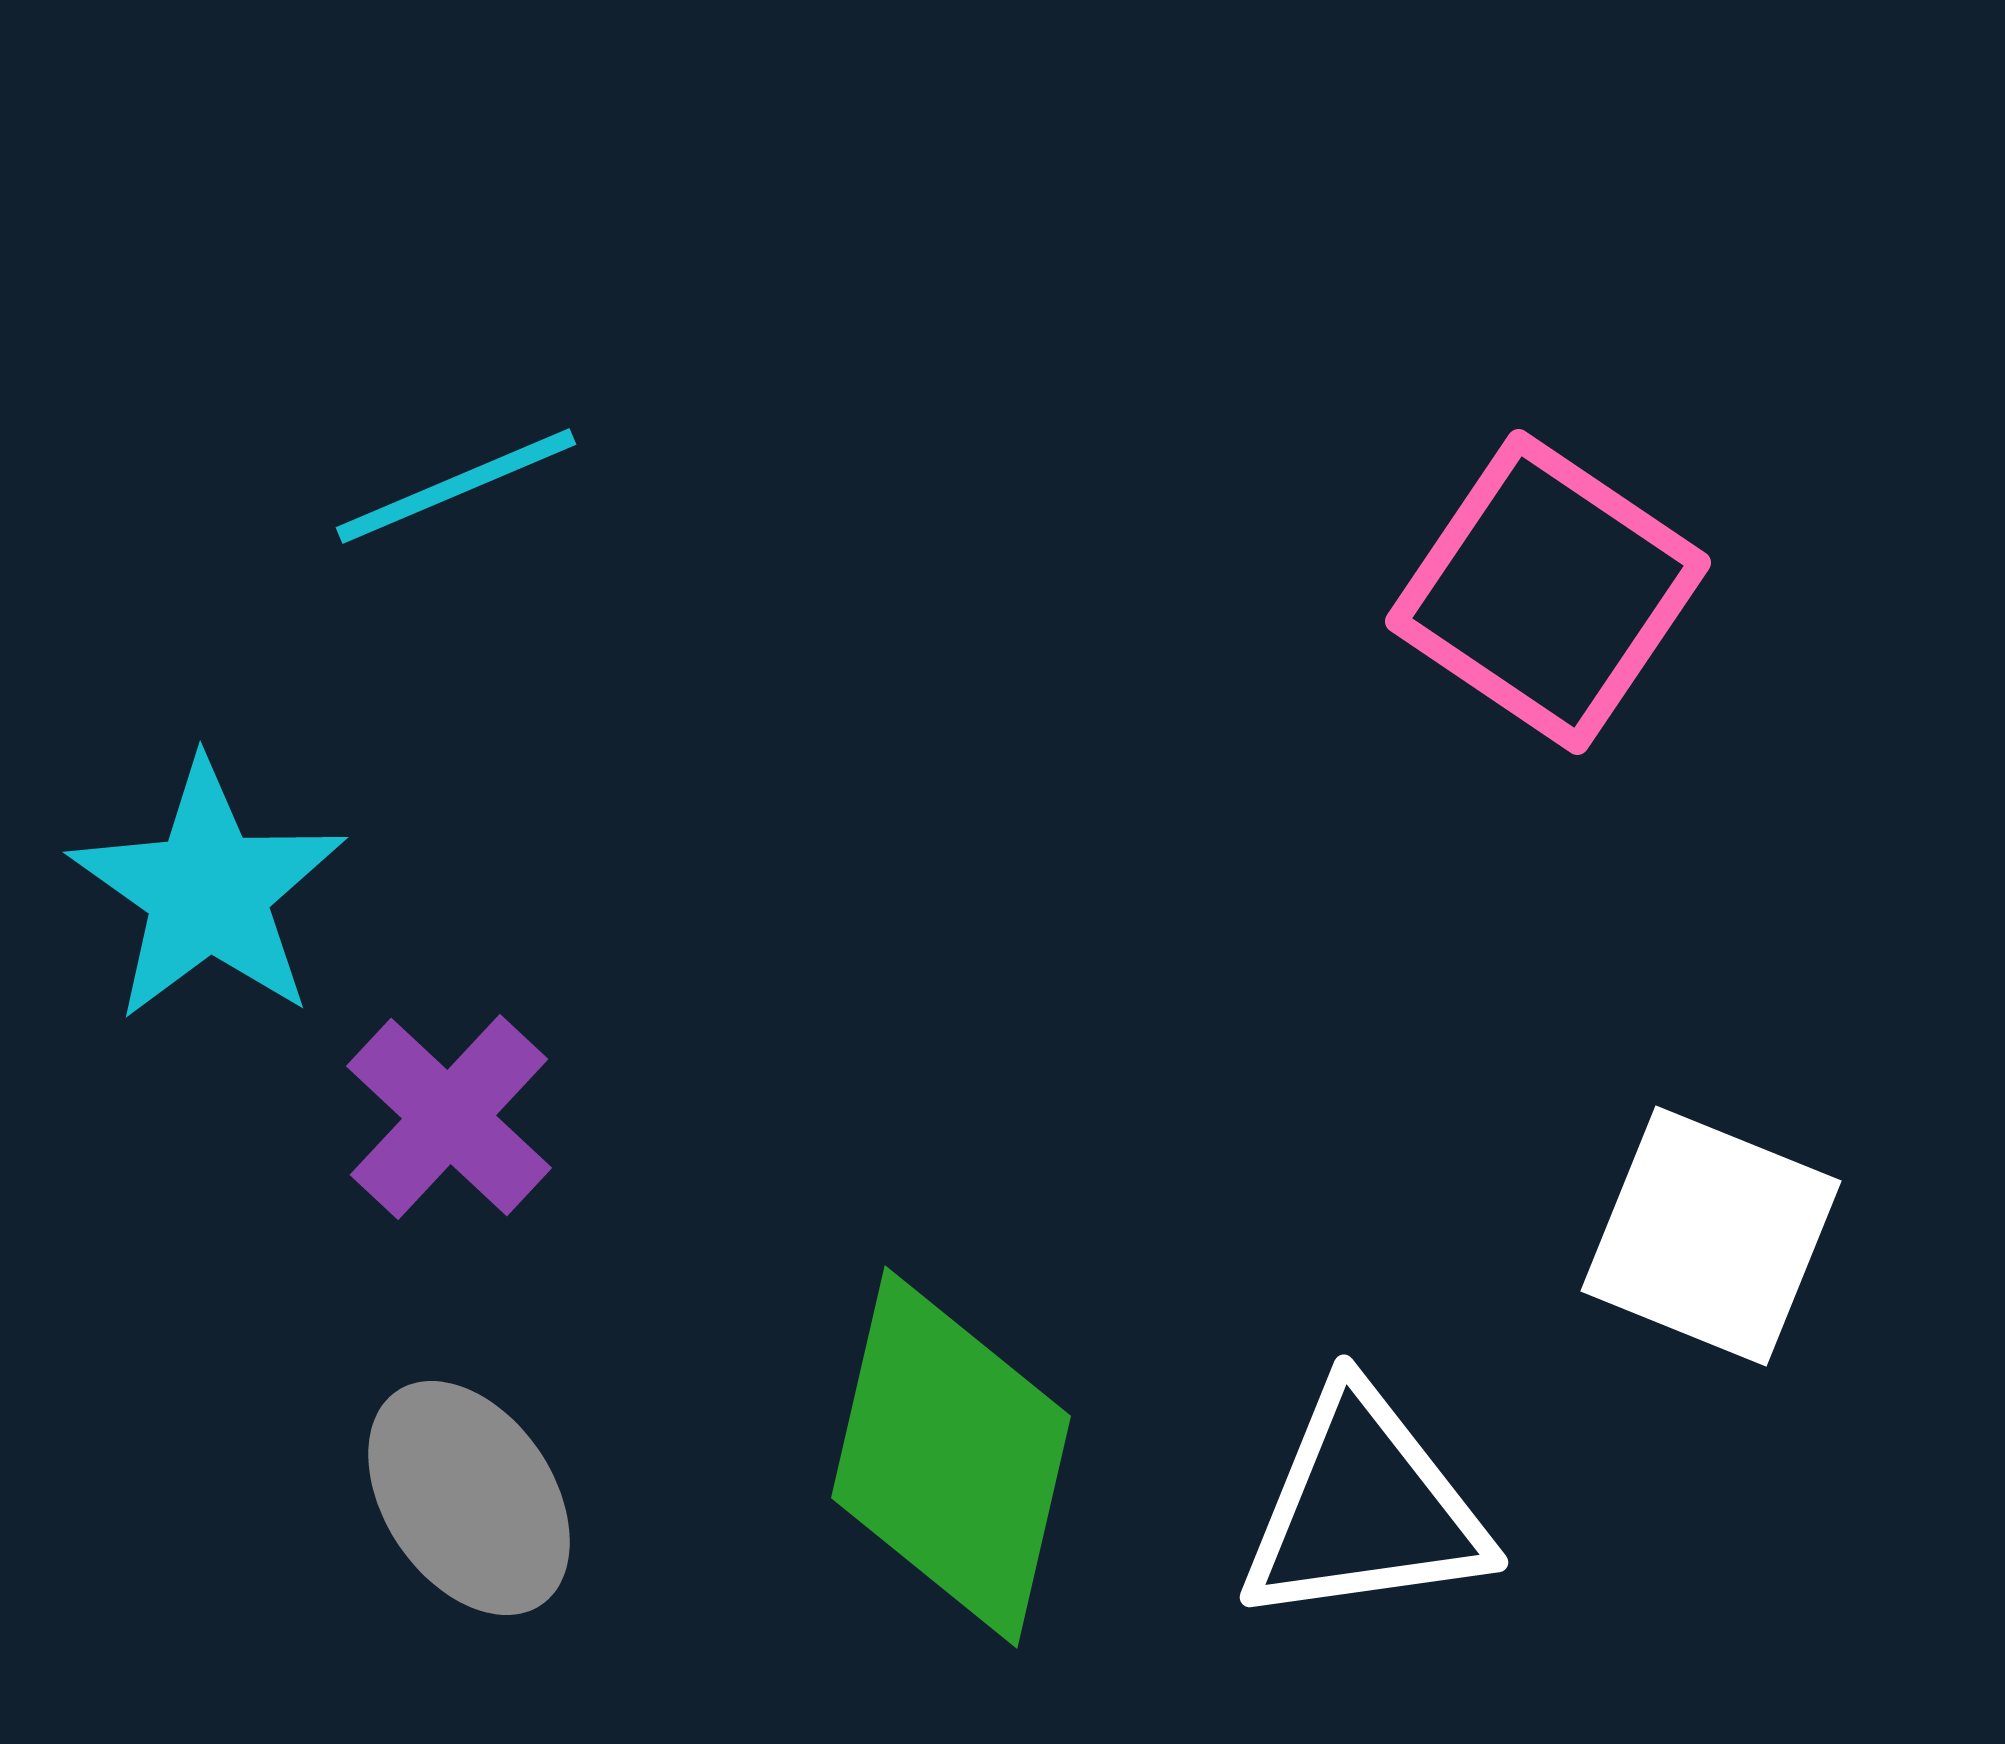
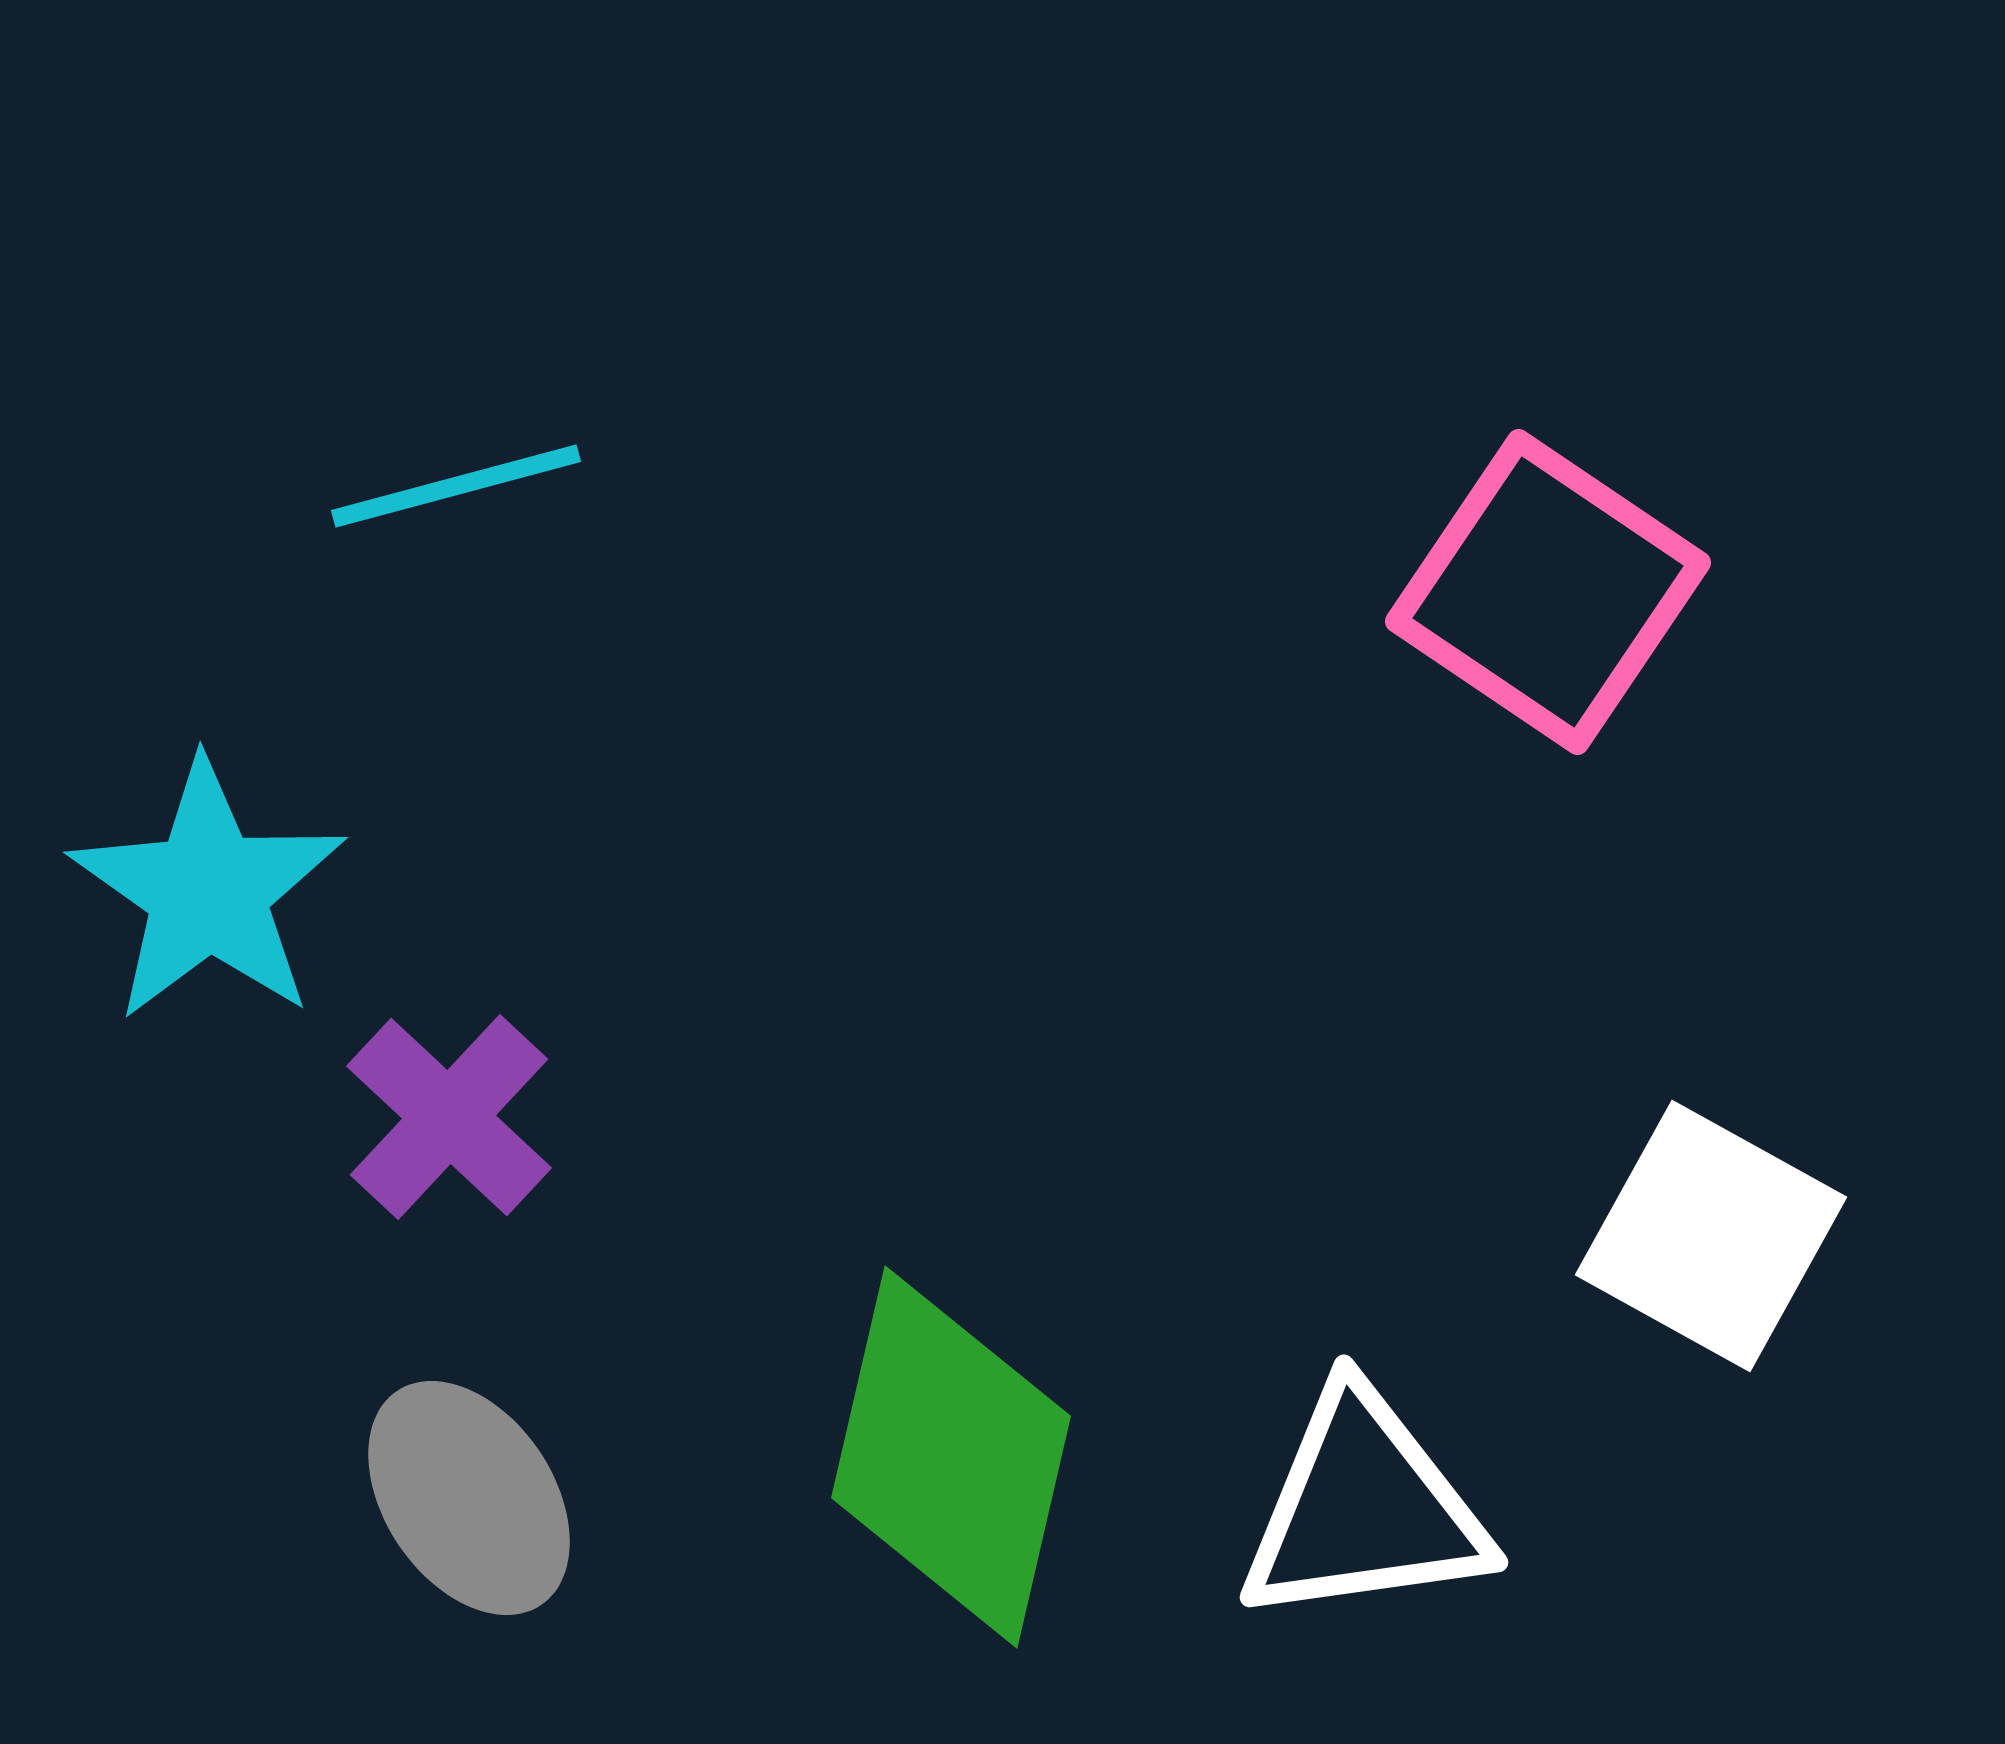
cyan line: rotated 8 degrees clockwise
white square: rotated 7 degrees clockwise
